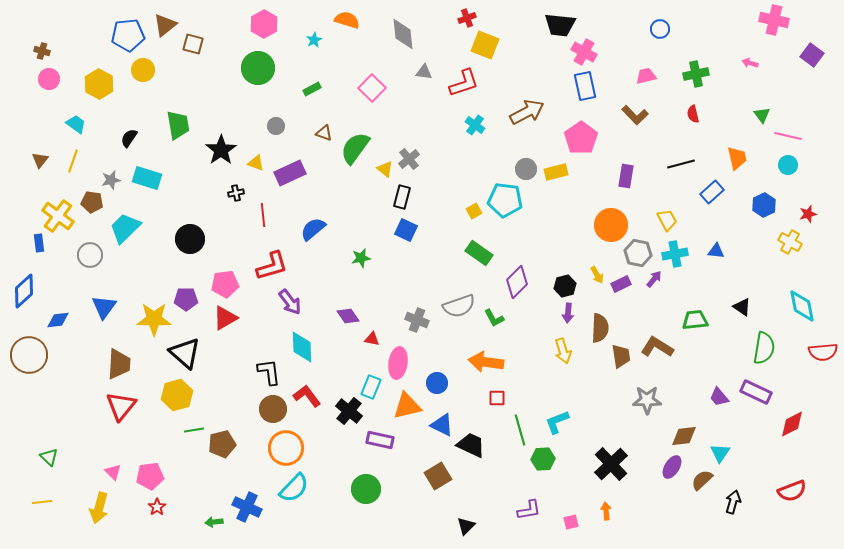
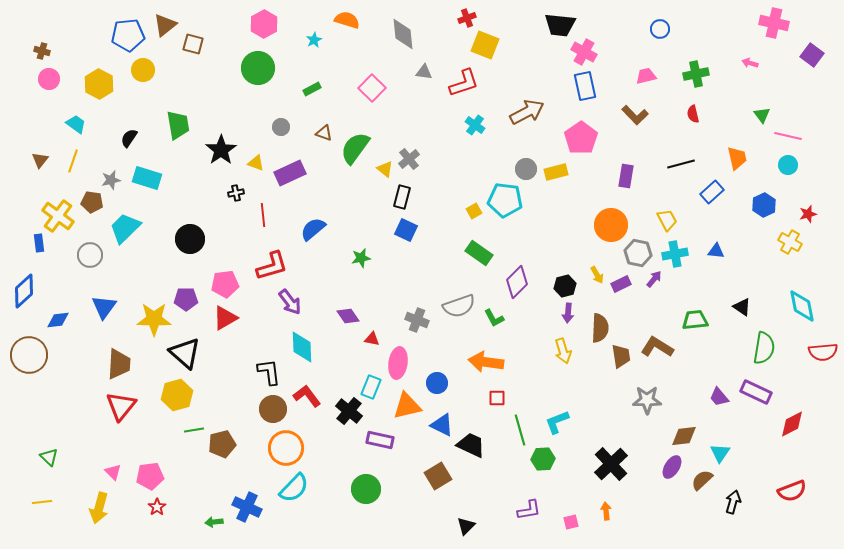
pink cross at (774, 20): moved 3 px down
gray circle at (276, 126): moved 5 px right, 1 px down
